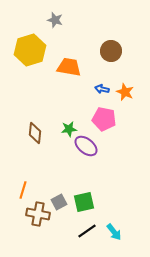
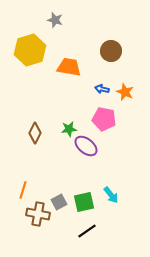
brown diamond: rotated 20 degrees clockwise
cyan arrow: moved 3 px left, 37 px up
